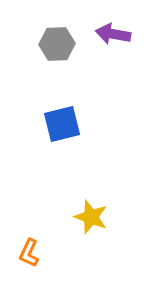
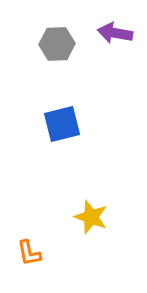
purple arrow: moved 2 px right, 1 px up
orange L-shape: rotated 36 degrees counterclockwise
